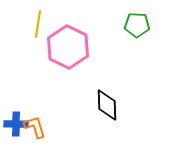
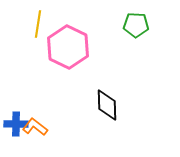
green pentagon: moved 1 px left
orange L-shape: rotated 35 degrees counterclockwise
